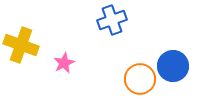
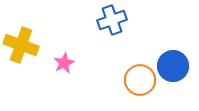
orange circle: moved 1 px down
